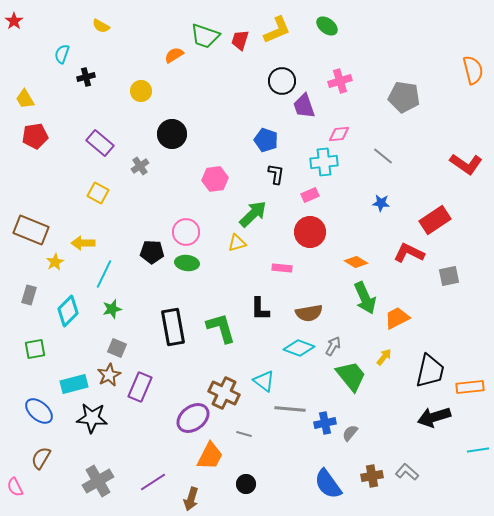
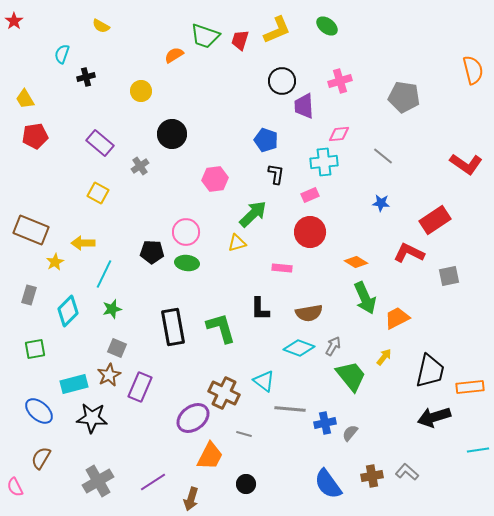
purple trapezoid at (304, 106): rotated 16 degrees clockwise
